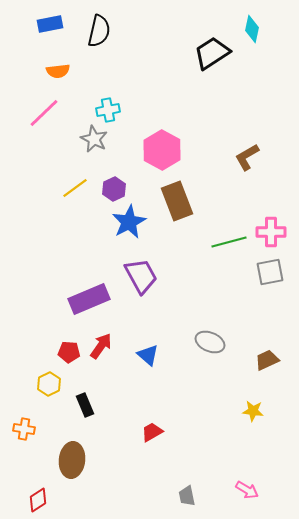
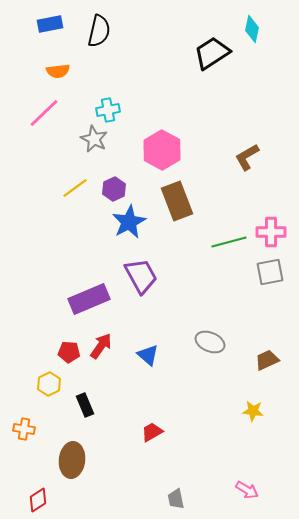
gray trapezoid: moved 11 px left, 3 px down
